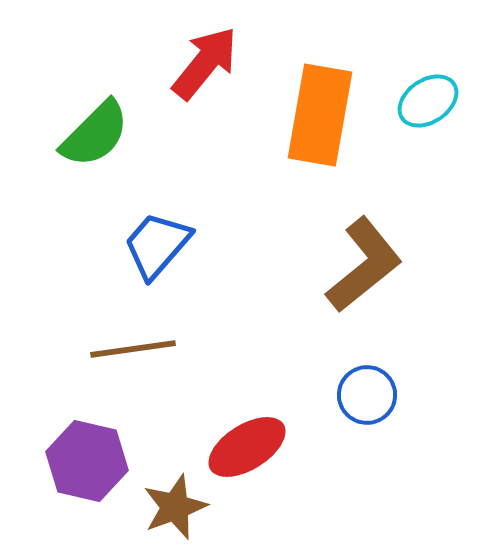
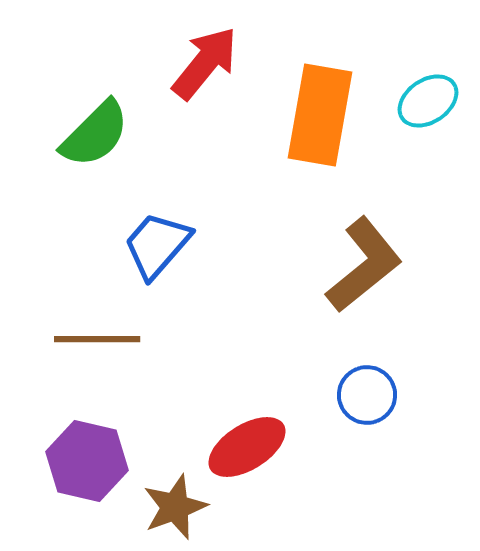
brown line: moved 36 px left, 10 px up; rotated 8 degrees clockwise
